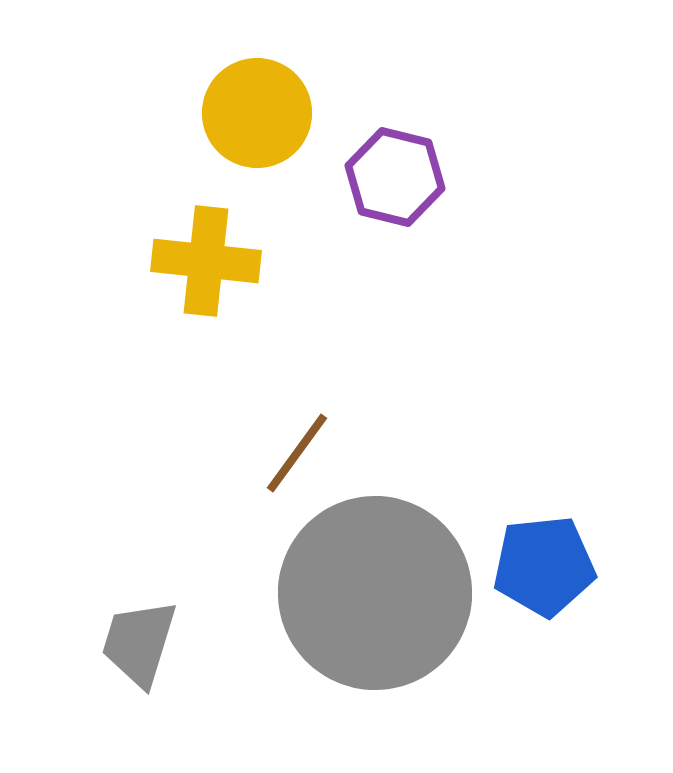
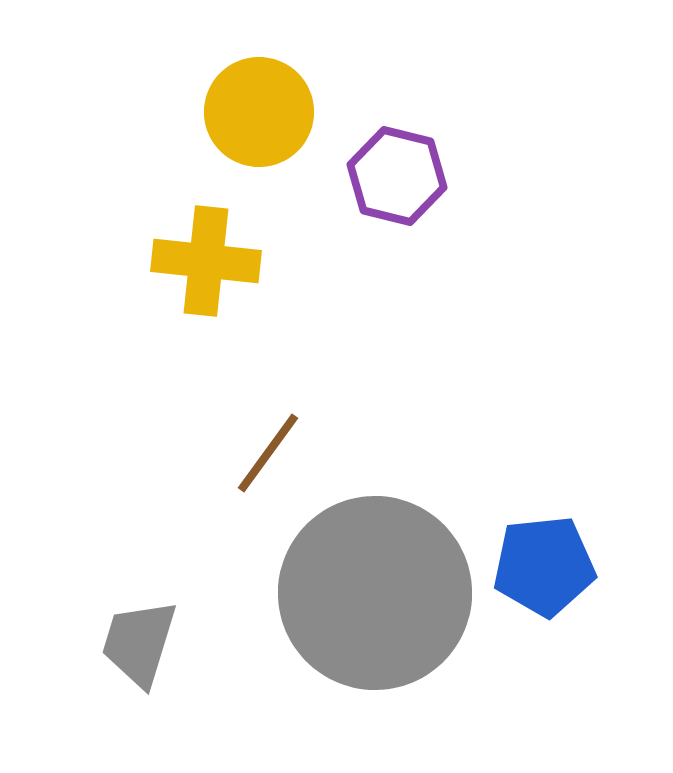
yellow circle: moved 2 px right, 1 px up
purple hexagon: moved 2 px right, 1 px up
brown line: moved 29 px left
